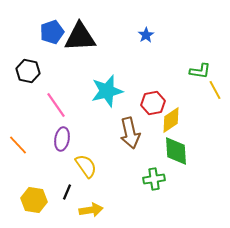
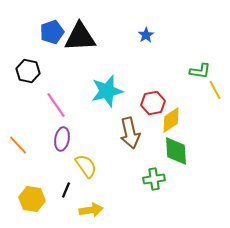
black line: moved 1 px left, 2 px up
yellow hexagon: moved 2 px left, 1 px up
